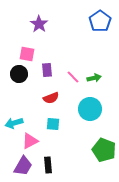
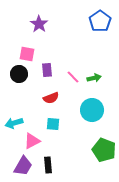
cyan circle: moved 2 px right, 1 px down
pink triangle: moved 2 px right
